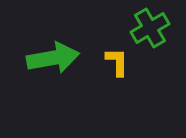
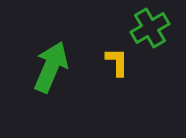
green arrow: moved 2 px left, 9 px down; rotated 57 degrees counterclockwise
